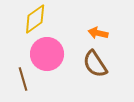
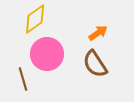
orange arrow: rotated 132 degrees clockwise
